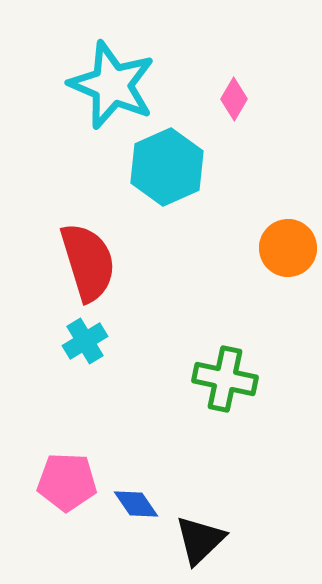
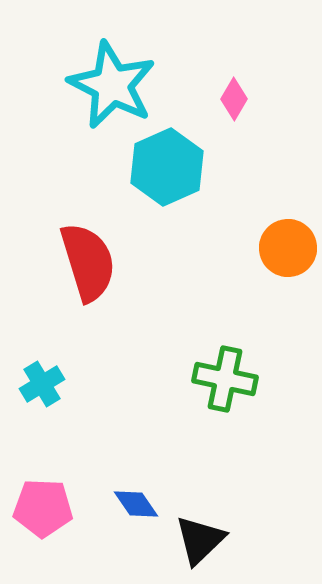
cyan star: rotated 4 degrees clockwise
cyan cross: moved 43 px left, 43 px down
pink pentagon: moved 24 px left, 26 px down
